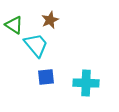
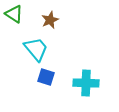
green triangle: moved 11 px up
cyan trapezoid: moved 4 px down
blue square: rotated 24 degrees clockwise
